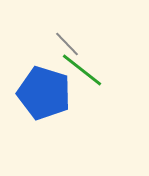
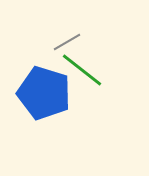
gray line: moved 2 px up; rotated 76 degrees counterclockwise
